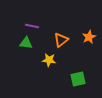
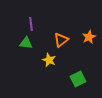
purple line: moved 1 px left, 2 px up; rotated 72 degrees clockwise
yellow star: rotated 16 degrees clockwise
green square: rotated 14 degrees counterclockwise
